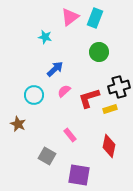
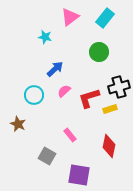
cyan rectangle: moved 10 px right; rotated 18 degrees clockwise
